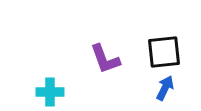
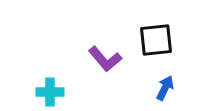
black square: moved 8 px left, 12 px up
purple L-shape: rotated 20 degrees counterclockwise
